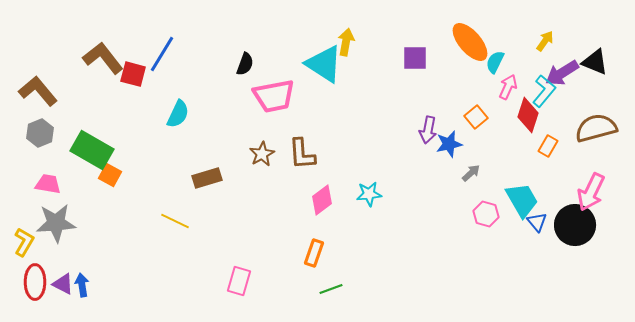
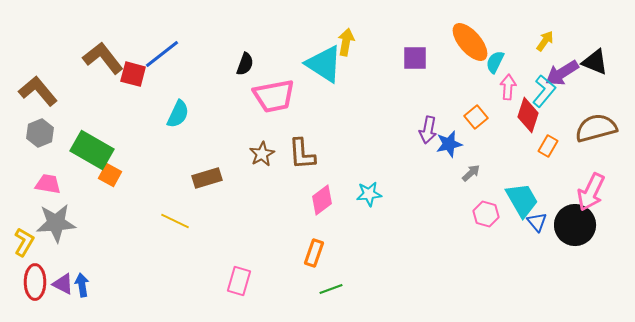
blue line at (162, 54): rotated 21 degrees clockwise
pink arrow at (508, 87): rotated 20 degrees counterclockwise
